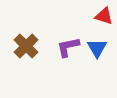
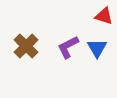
purple L-shape: rotated 15 degrees counterclockwise
